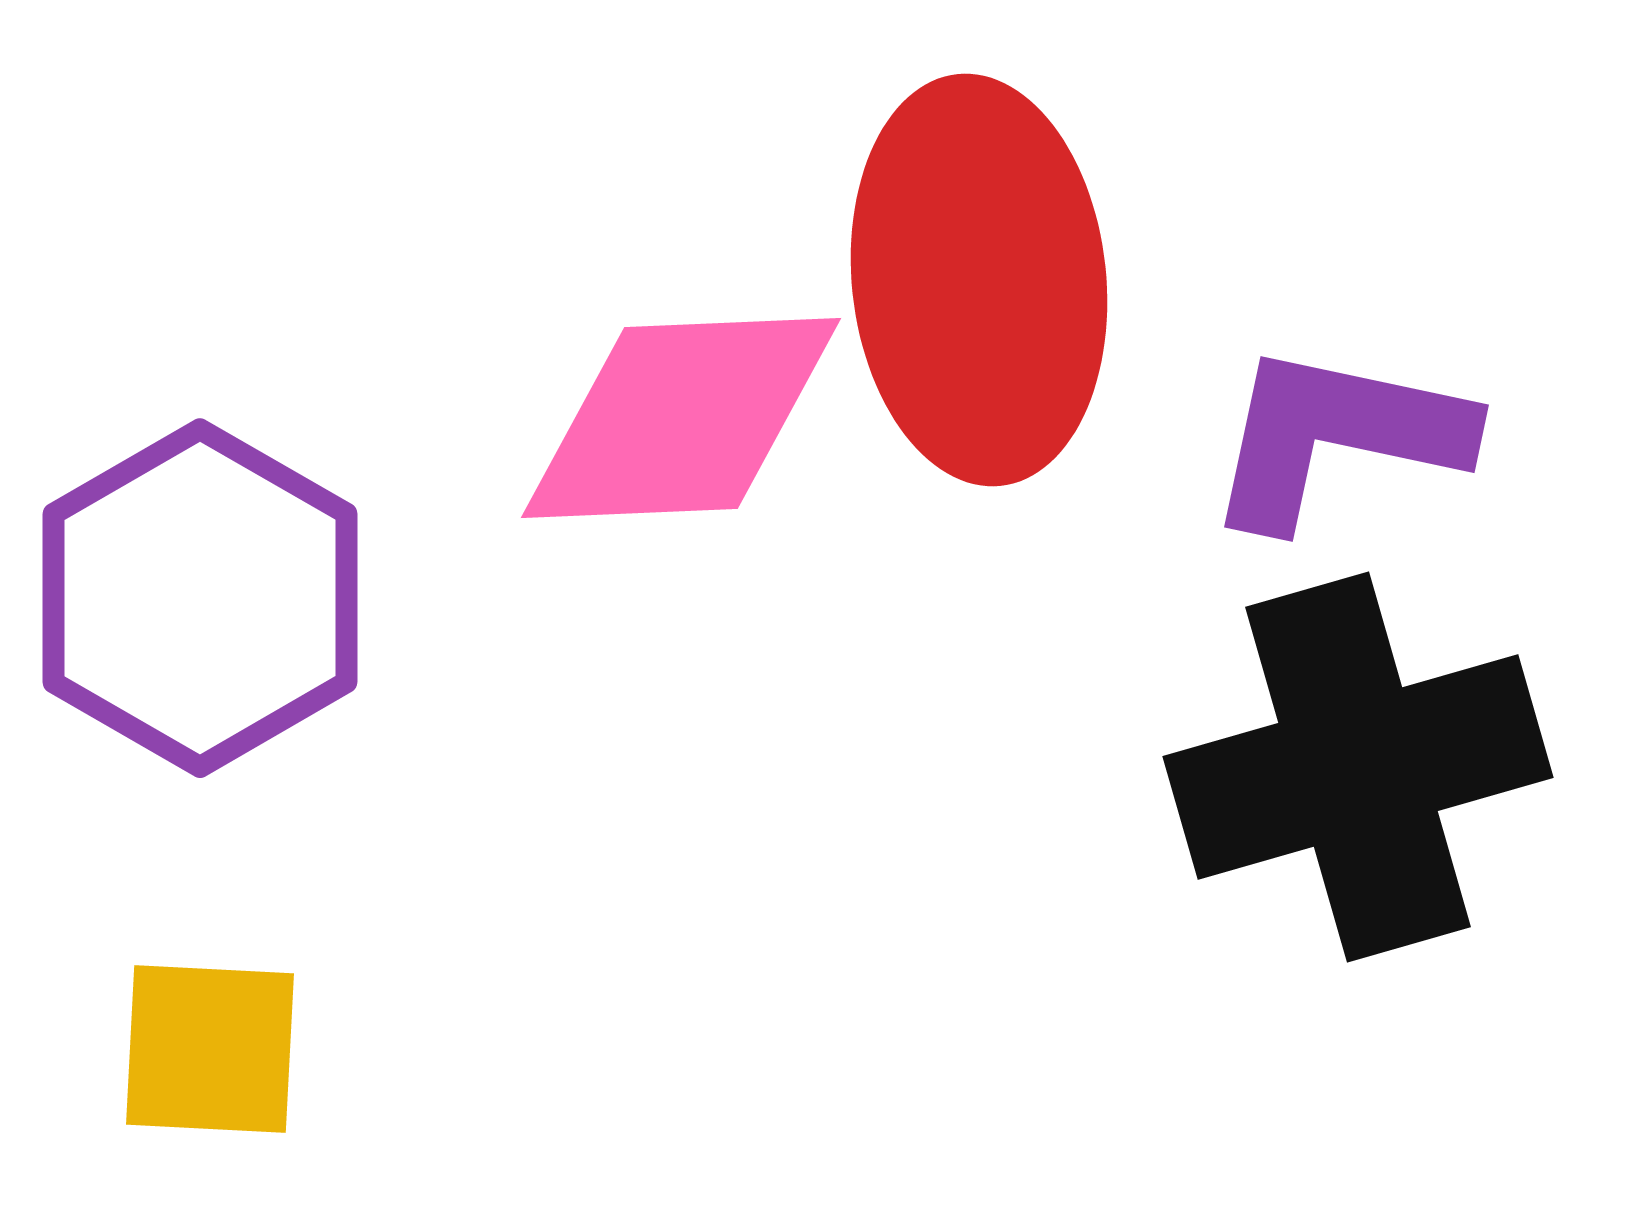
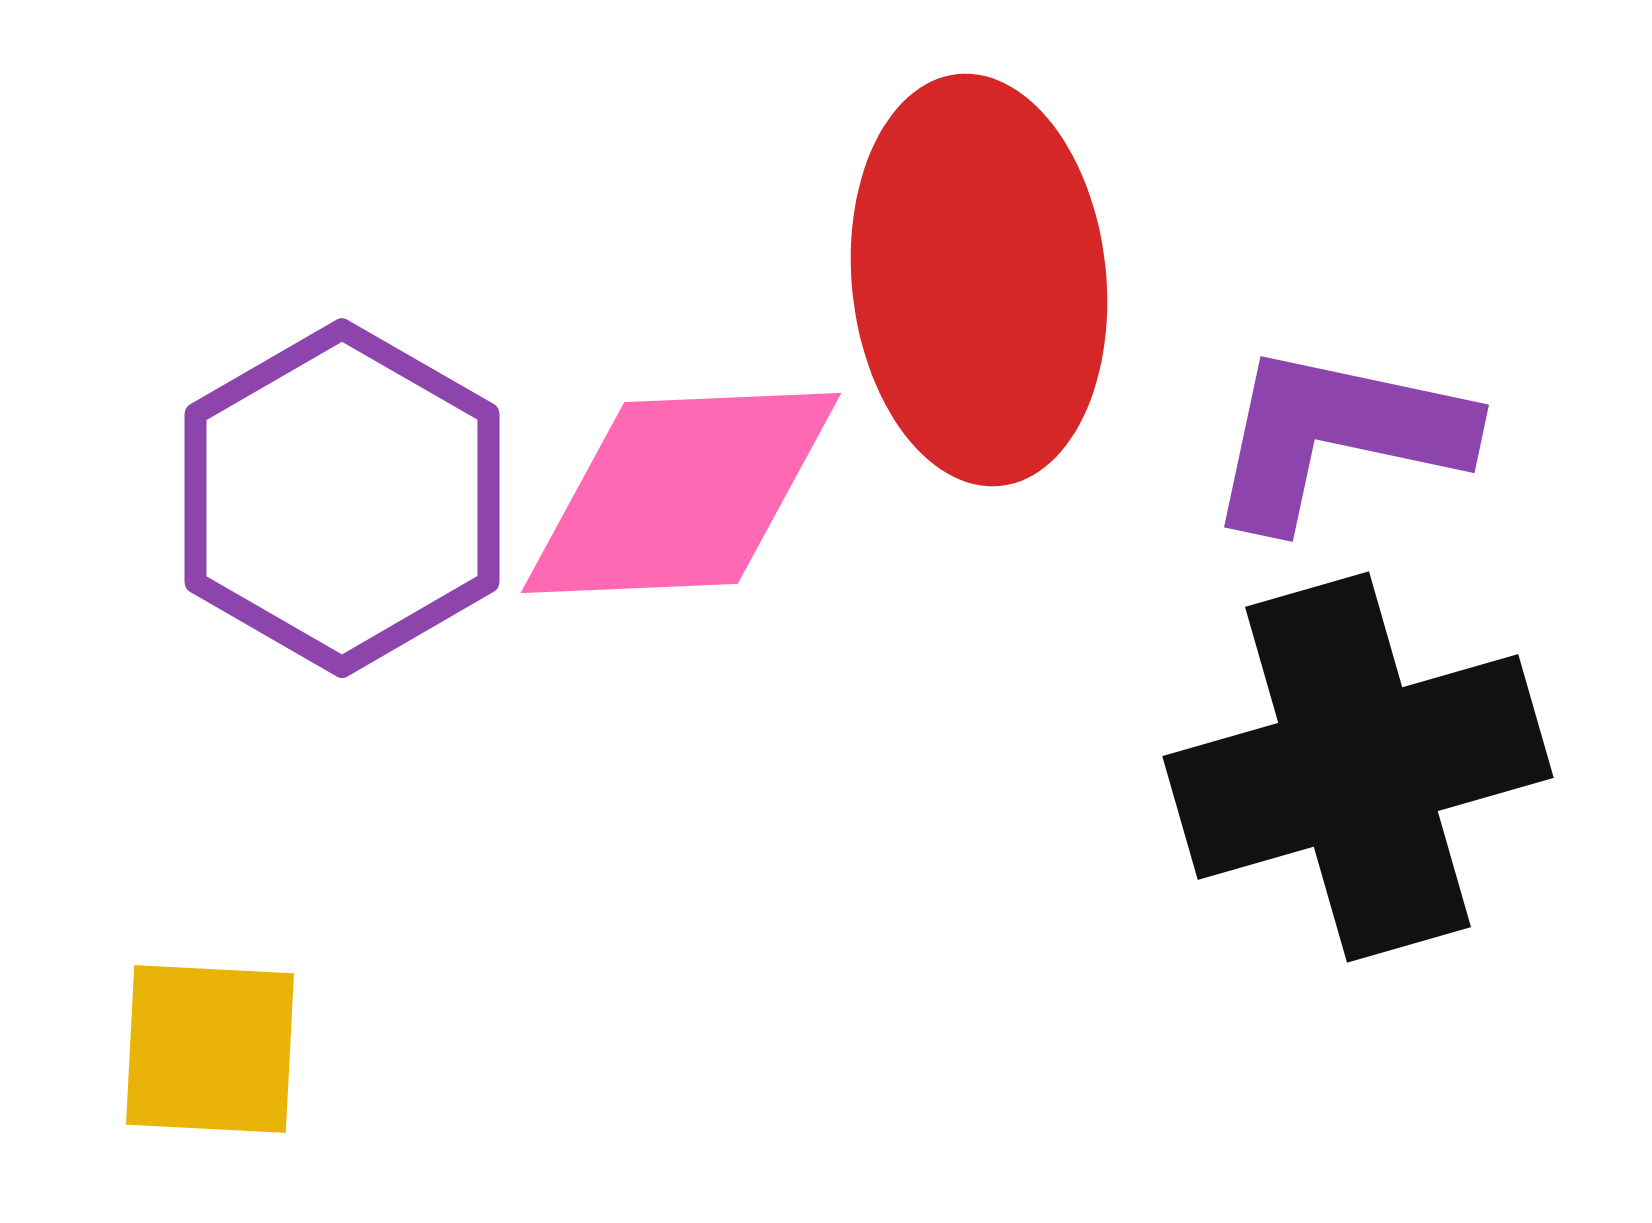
pink diamond: moved 75 px down
purple hexagon: moved 142 px right, 100 px up
